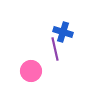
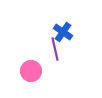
blue cross: rotated 18 degrees clockwise
